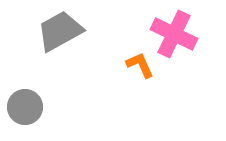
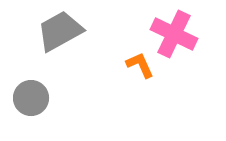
gray circle: moved 6 px right, 9 px up
